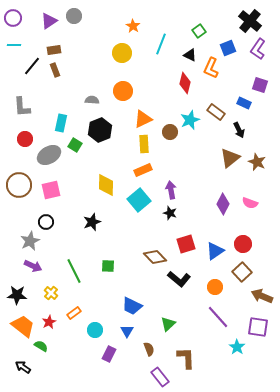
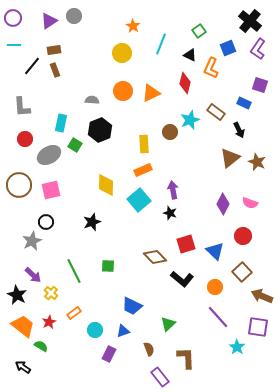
orange triangle at (143, 119): moved 8 px right, 26 px up
purple arrow at (171, 190): moved 2 px right
gray star at (30, 241): moved 2 px right
red circle at (243, 244): moved 8 px up
blue triangle at (215, 251): rotated 42 degrees counterclockwise
purple arrow at (33, 266): moved 9 px down; rotated 18 degrees clockwise
black L-shape at (179, 279): moved 3 px right
black star at (17, 295): rotated 24 degrees clockwise
blue triangle at (127, 331): moved 4 px left; rotated 40 degrees clockwise
